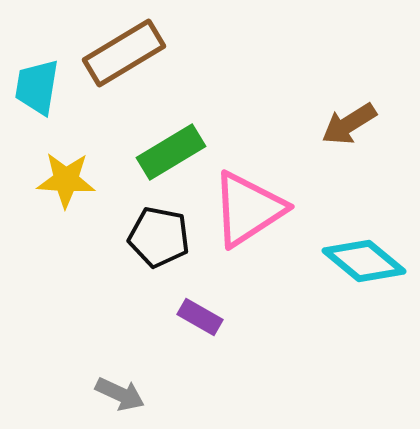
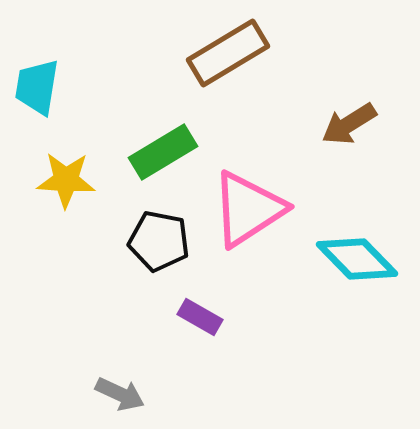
brown rectangle: moved 104 px right
green rectangle: moved 8 px left
black pentagon: moved 4 px down
cyan diamond: moved 7 px left, 2 px up; rotated 6 degrees clockwise
